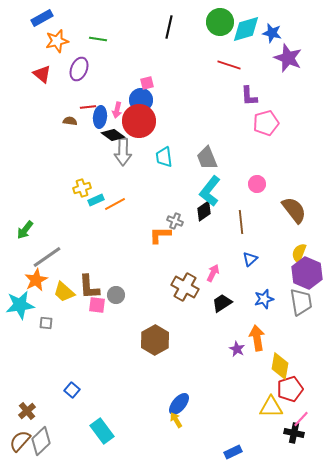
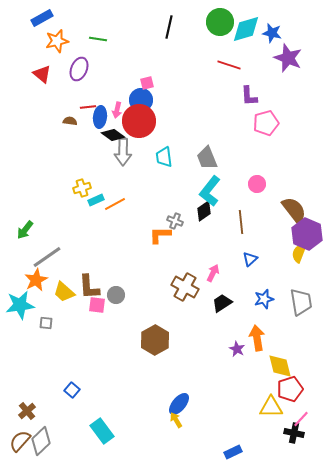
purple hexagon at (307, 273): moved 39 px up
yellow diamond at (280, 366): rotated 24 degrees counterclockwise
